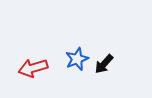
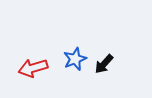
blue star: moved 2 px left
